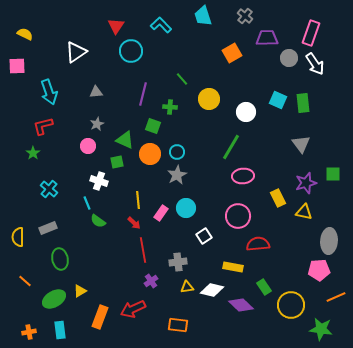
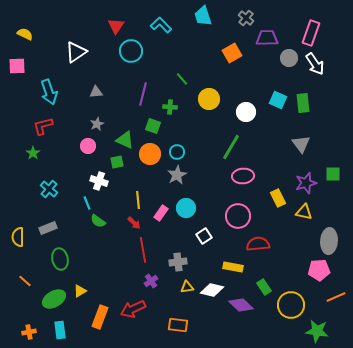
gray cross at (245, 16): moved 1 px right, 2 px down
green star at (321, 329): moved 4 px left, 2 px down
